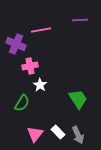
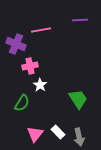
gray arrow: moved 1 px right, 2 px down; rotated 12 degrees clockwise
